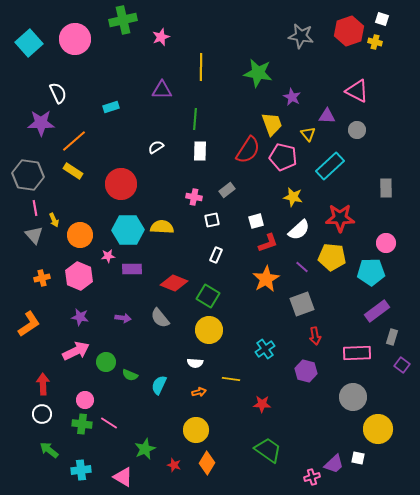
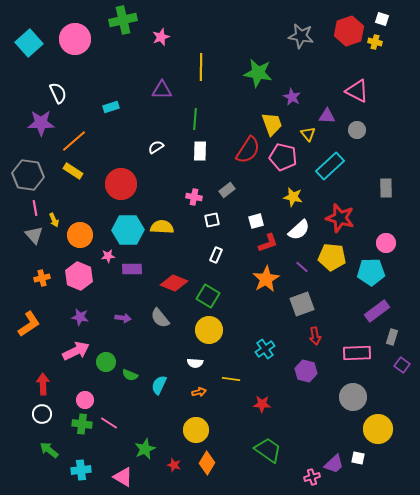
red star at (340, 218): rotated 16 degrees clockwise
